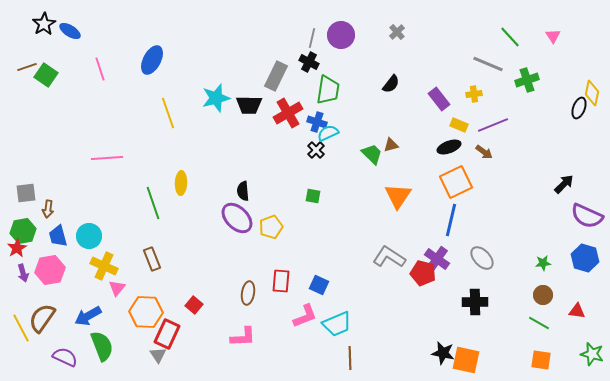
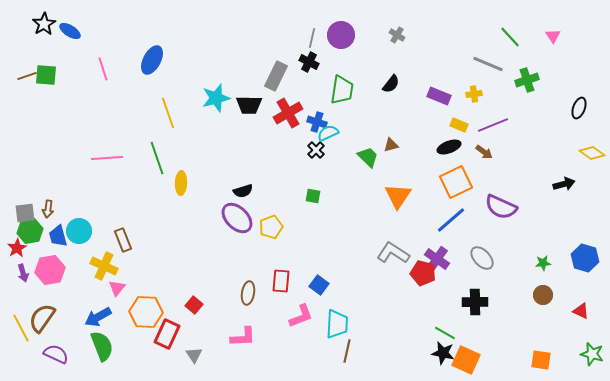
gray cross at (397, 32): moved 3 px down; rotated 14 degrees counterclockwise
brown line at (27, 67): moved 9 px down
pink line at (100, 69): moved 3 px right
green square at (46, 75): rotated 30 degrees counterclockwise
green trapezoid at (328, 90): moved 14 px right
yellow diamond at (592, 93): moved 60 px down; rotated 65 degrees counterclockwise
purple rectangle at (439, 99): moved 3 px up; rotated 30 degrees counterclockwise
green trapezoid at (372, 154): moved 4 px left, 3 px down
black arrow at (564, 184): rotated 30 degrees clockwise
black semicircle at (243, 191): rotated 102 degrees counterclockwise
gray square at (26, 193): moved 1 px left, 20 px down
green line at (153, 203): moved 4 px right, 45 px up
purple semicircle at (587, 216): moved 86 px left, 9 px up
blue line at (451, 220): rotated 36 degrees clockwise
green hexagon at (23, 231): moved 7 px right
cyan circle at (89, 236): moved 10 px left, 5 px up
gray L-shape at (389, 257): moved 4 px right, 4 px up
brown rectangle at (152, 259): moved 29 px left, 19 px up
blue square at (319, 285): rotated 12 degrees clockwise
red triangle at (577, 311): moved 4 px right; rotated 18 degrees clockwise
blue arrow at (88, 316): moved 10 px right, 1 px down
pink L-shape at (305, 316): moved 4 px left
green line at (539, 323): moved 94 px left, 10 px down
cyan trapezoid at (337, 324): rotated 64 degrees counterclockwise
gray triangle at (158, 355): moved 36 px right
purple semicircle at (65, 357): moved 9 px left, 3 px up
brown line at (350, 358): moved 3 px left, 7 px up; rotated 15 degrees clockwise
orange square at (466, 360): rotated 12 degrees clockwise
